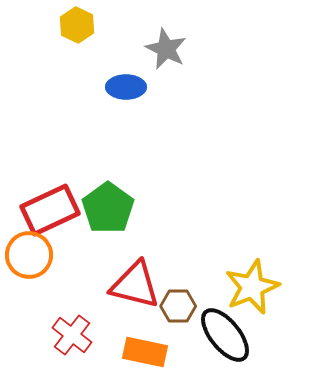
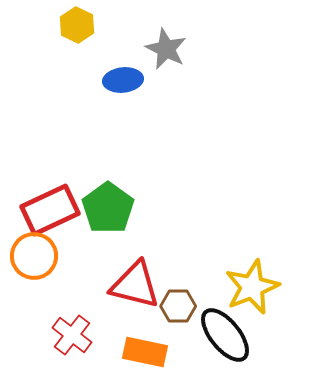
blue ellipse: moved 3 px left, 7 px up; rotated 6 degrees counterclockwise
orange circle: moved 5 px right, 1 px down
